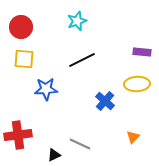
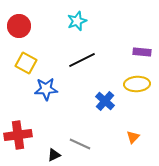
red circle: moved 2 px left, 1 px up
yellow square: moved 2 px right, 4 px down; rotated 25 degrees clockwise
